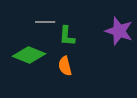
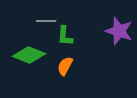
gray line: moved 1 px right, 1 px up
green L-shape: moved 2 px left
orange semicircle: rotated 42 degrees clockwise
